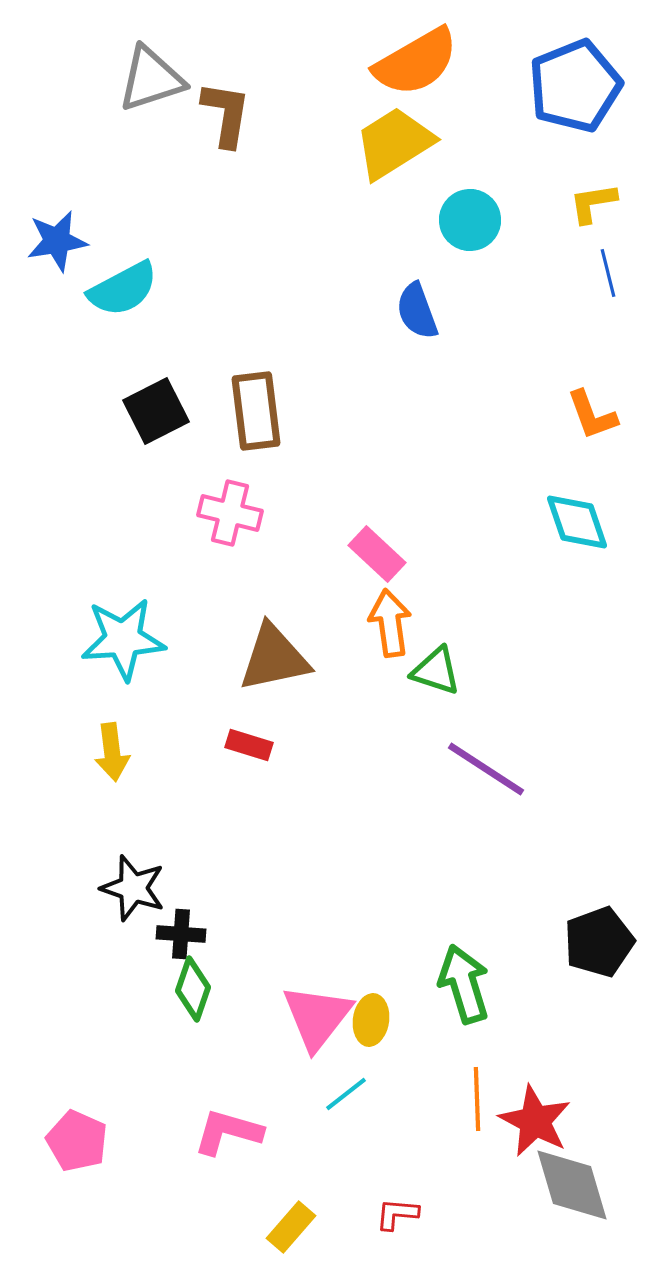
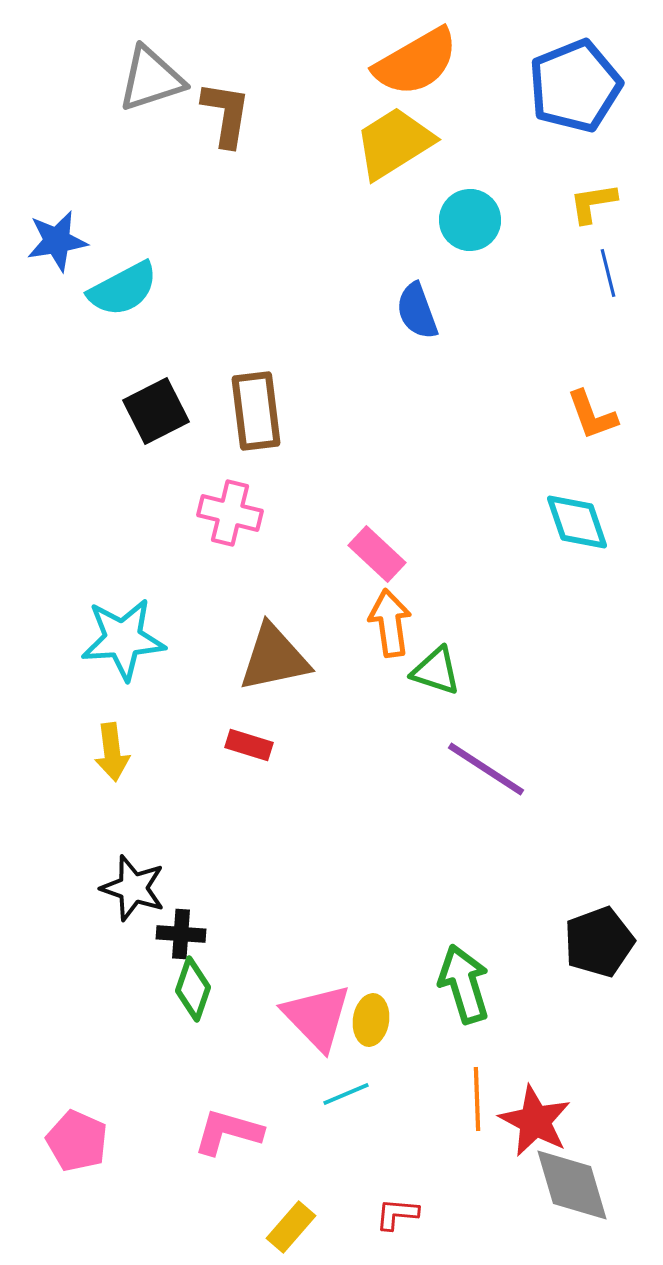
pink triangle: rotated 22 degrees counterclockwise
cyan line: rotated 15 degrees clockwise
